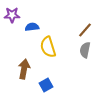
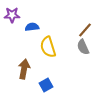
gray semicircle: moved 2 px left, 3 px up; rotated 35 degrees counterclockwise
